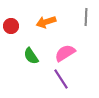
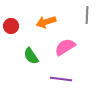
gray line: moved 1 px right, 2 px up
pink semicircle: moved 6 px up
purple line: rotated 50 degrees counterclockwise
